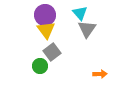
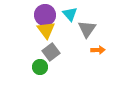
cyan triangle: moved 10 px left, 1 px down
gray square: moved 1 px left
green circle: moved 1 px down
orange arrow: moved 2 px left, 24 px up
